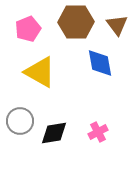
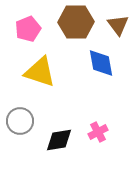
brown triangle: moved 1 px right
blue diamond: moved 1 px right
yellow triangle: rotated 12 degrees counterclockwise
black diamond: moved 5 px right, 7 px down
